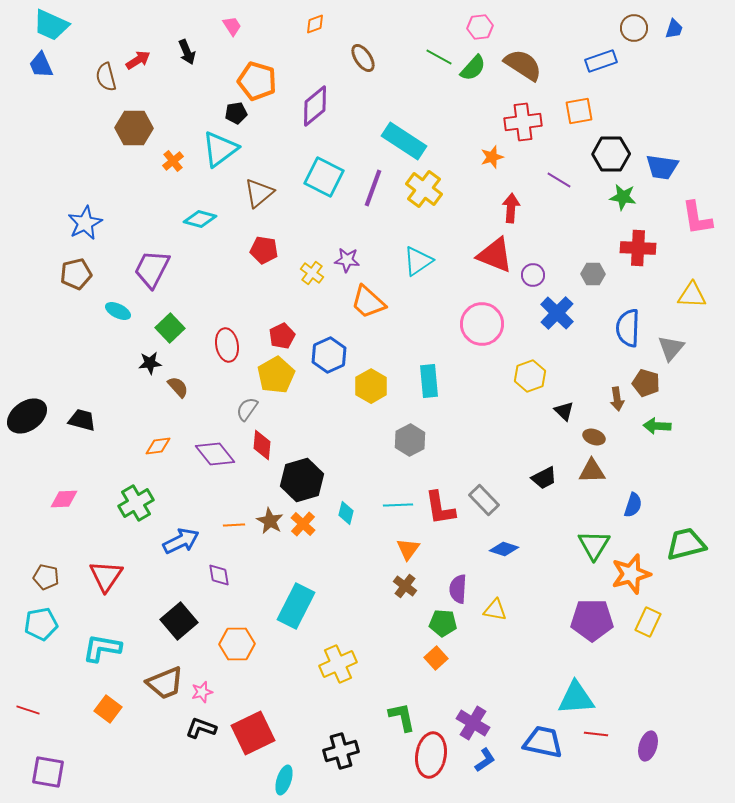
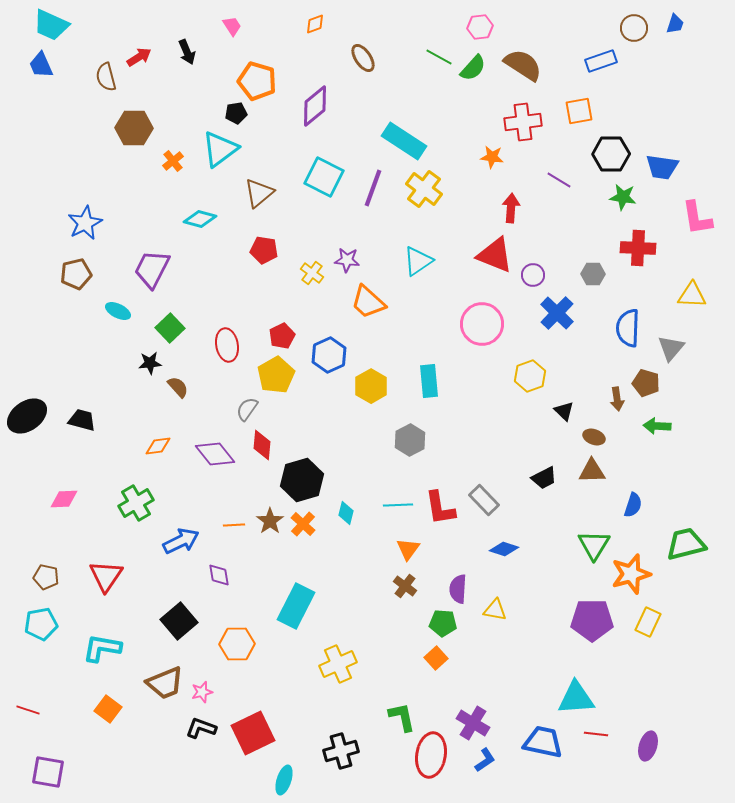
blue trapezoid at (674, 29): moved 1 px right, 5 px up
red arrow at (138, 60): moved 1 px right, 3 px up
orange star at (492, 157): rotated 25 degrees clockwise
brown star at (270, 521): rotated 8 degrees clockwise
